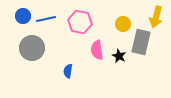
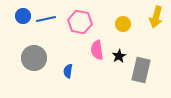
gray rectangle: moved 28 px down
gray circle: moved 2 px right, 10 px down
black star: rotated 16 degrees clockwise
